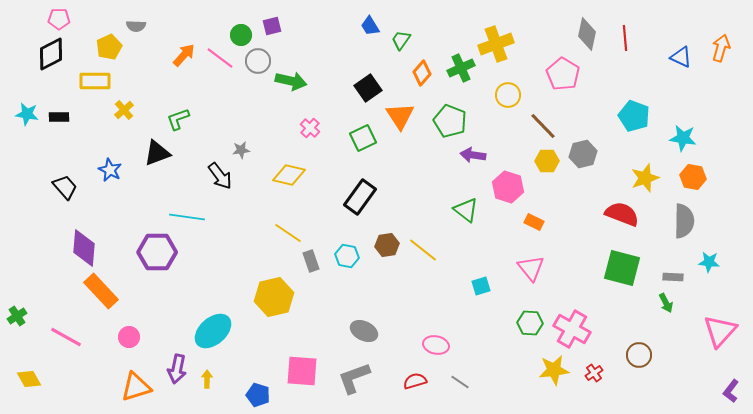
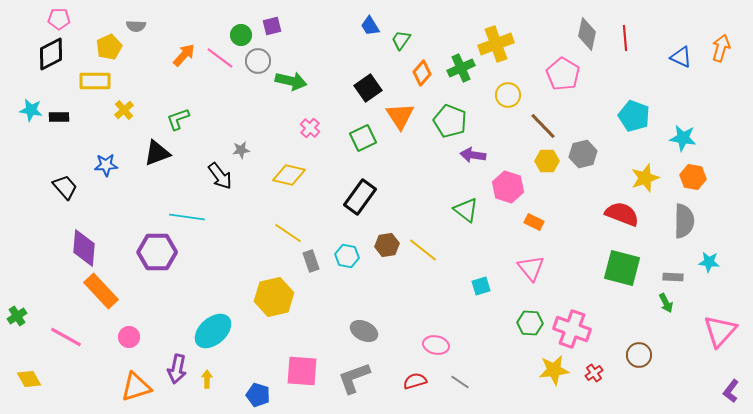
cyan star at (27, 114): moved 4 px right, 4 px up
blue star at (110, 170): moved 4 px left, 5 px up; rotated 30 degrees counterclockwise
pink cross at (572, 329): rotated 9 degrees counterclockwise
